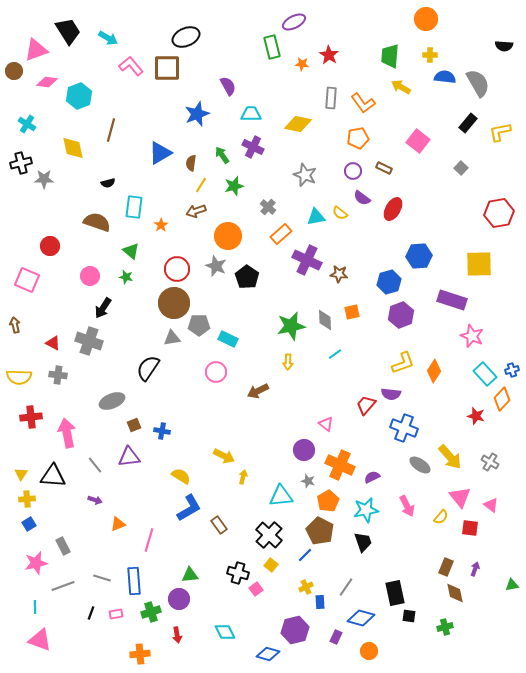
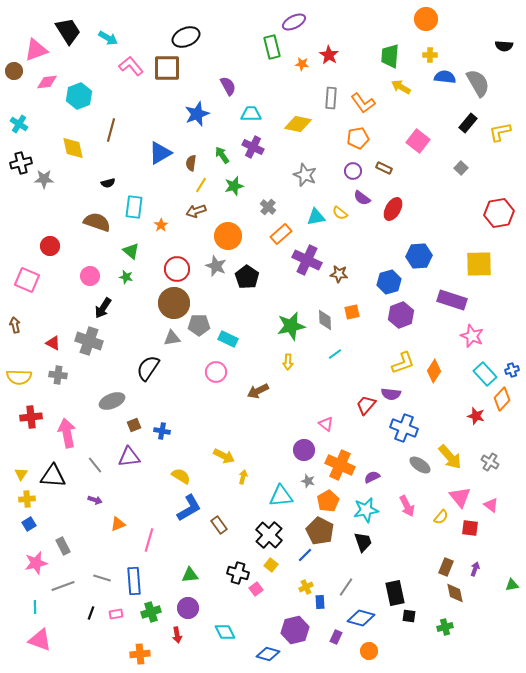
pink diamond at (47, 82): rotated 15 degrees counterclockwise
cyan cross at (27, 124): moved 8 px left
purple circle at (179, 599): moved 9 px right, 9 px down
